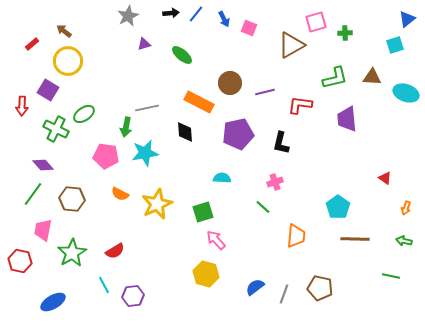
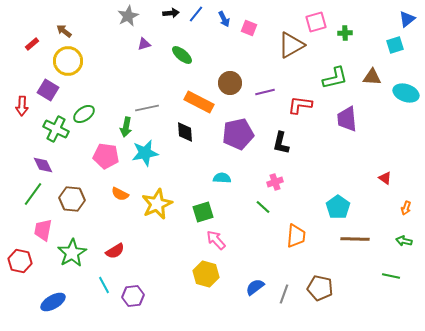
purple diamond at (43, 165): rotated 15 degrees clockwise
